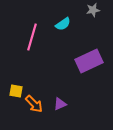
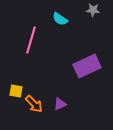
gray star: rotated 16 degrees clockwise
cyan semicircle: moved 3 px left, 5 px up; rotated 70 degrees clockwise
pink line: moved 1 px left, 3 px down
purple rectangle: moved 2 px left, 5 px down
